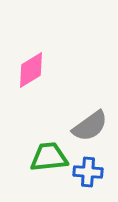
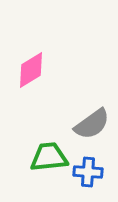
gray semicircle: moved 2 px right, 2 px up
